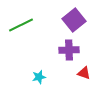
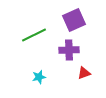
purple square: rotated 15 degrees clockwise
green line: moved 13 px right, 10 px down
red triangle: rotated 40 degrees counterclockwise
